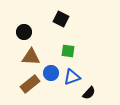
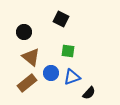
brown triangle: rotated 36 degrees clockwise
brown rectangle: moved 3 px left, 1 px up
